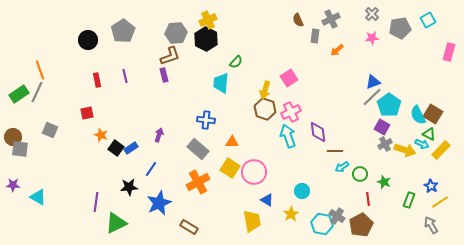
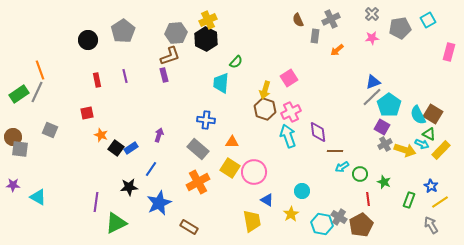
gray cross at (337, 216): moved 2 px right, 1 px down
